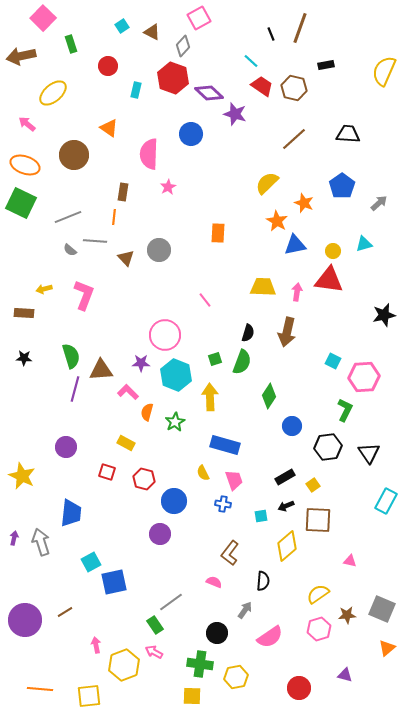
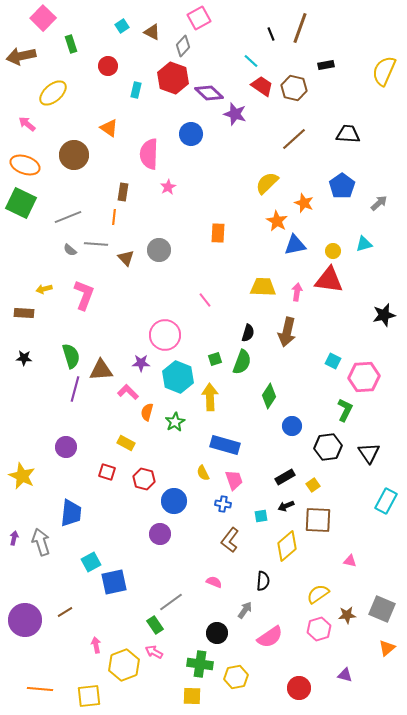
gray line at (95, 241): moved 1 px right, 3 px down
cyan hexagon at (176, 375): moved 2 px right, 2 px down
brown L-shape at (230, 553): moved 13 px up
